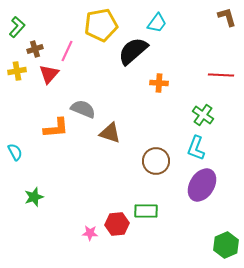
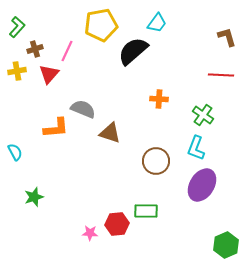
brown L-shape: moved 20 px down
orange cross: moved 16 px down
